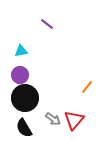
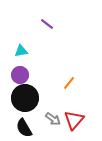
orange line: moved 18 px left, 4 px up
